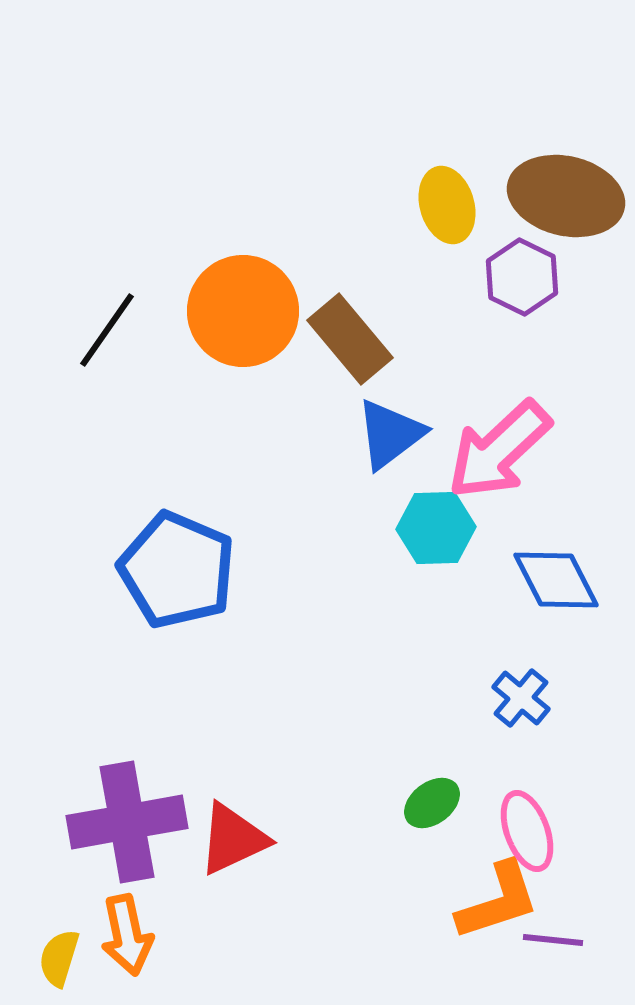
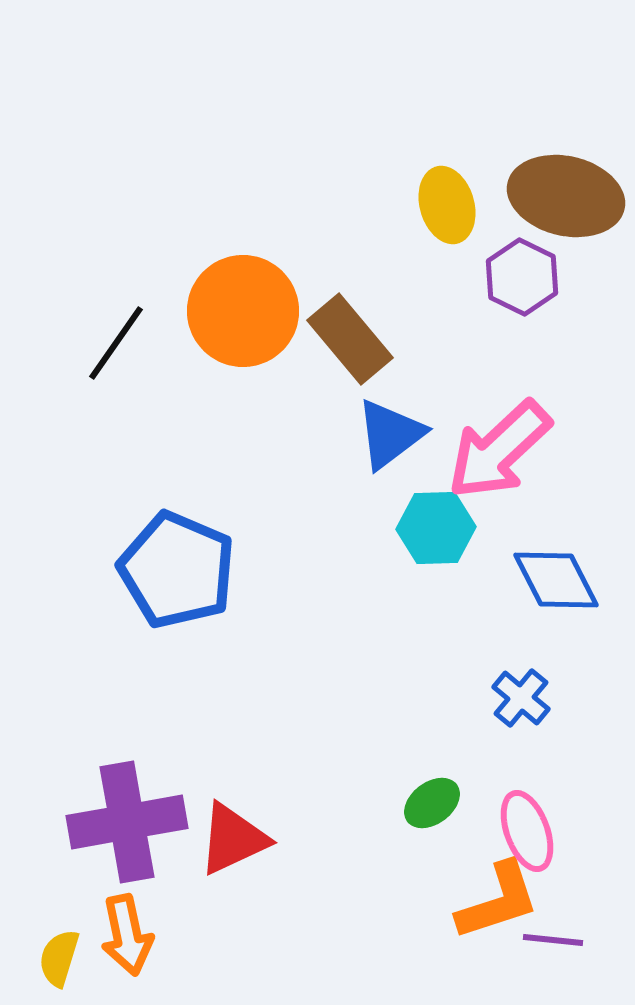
black line: moved 9 px right, 13 px down
